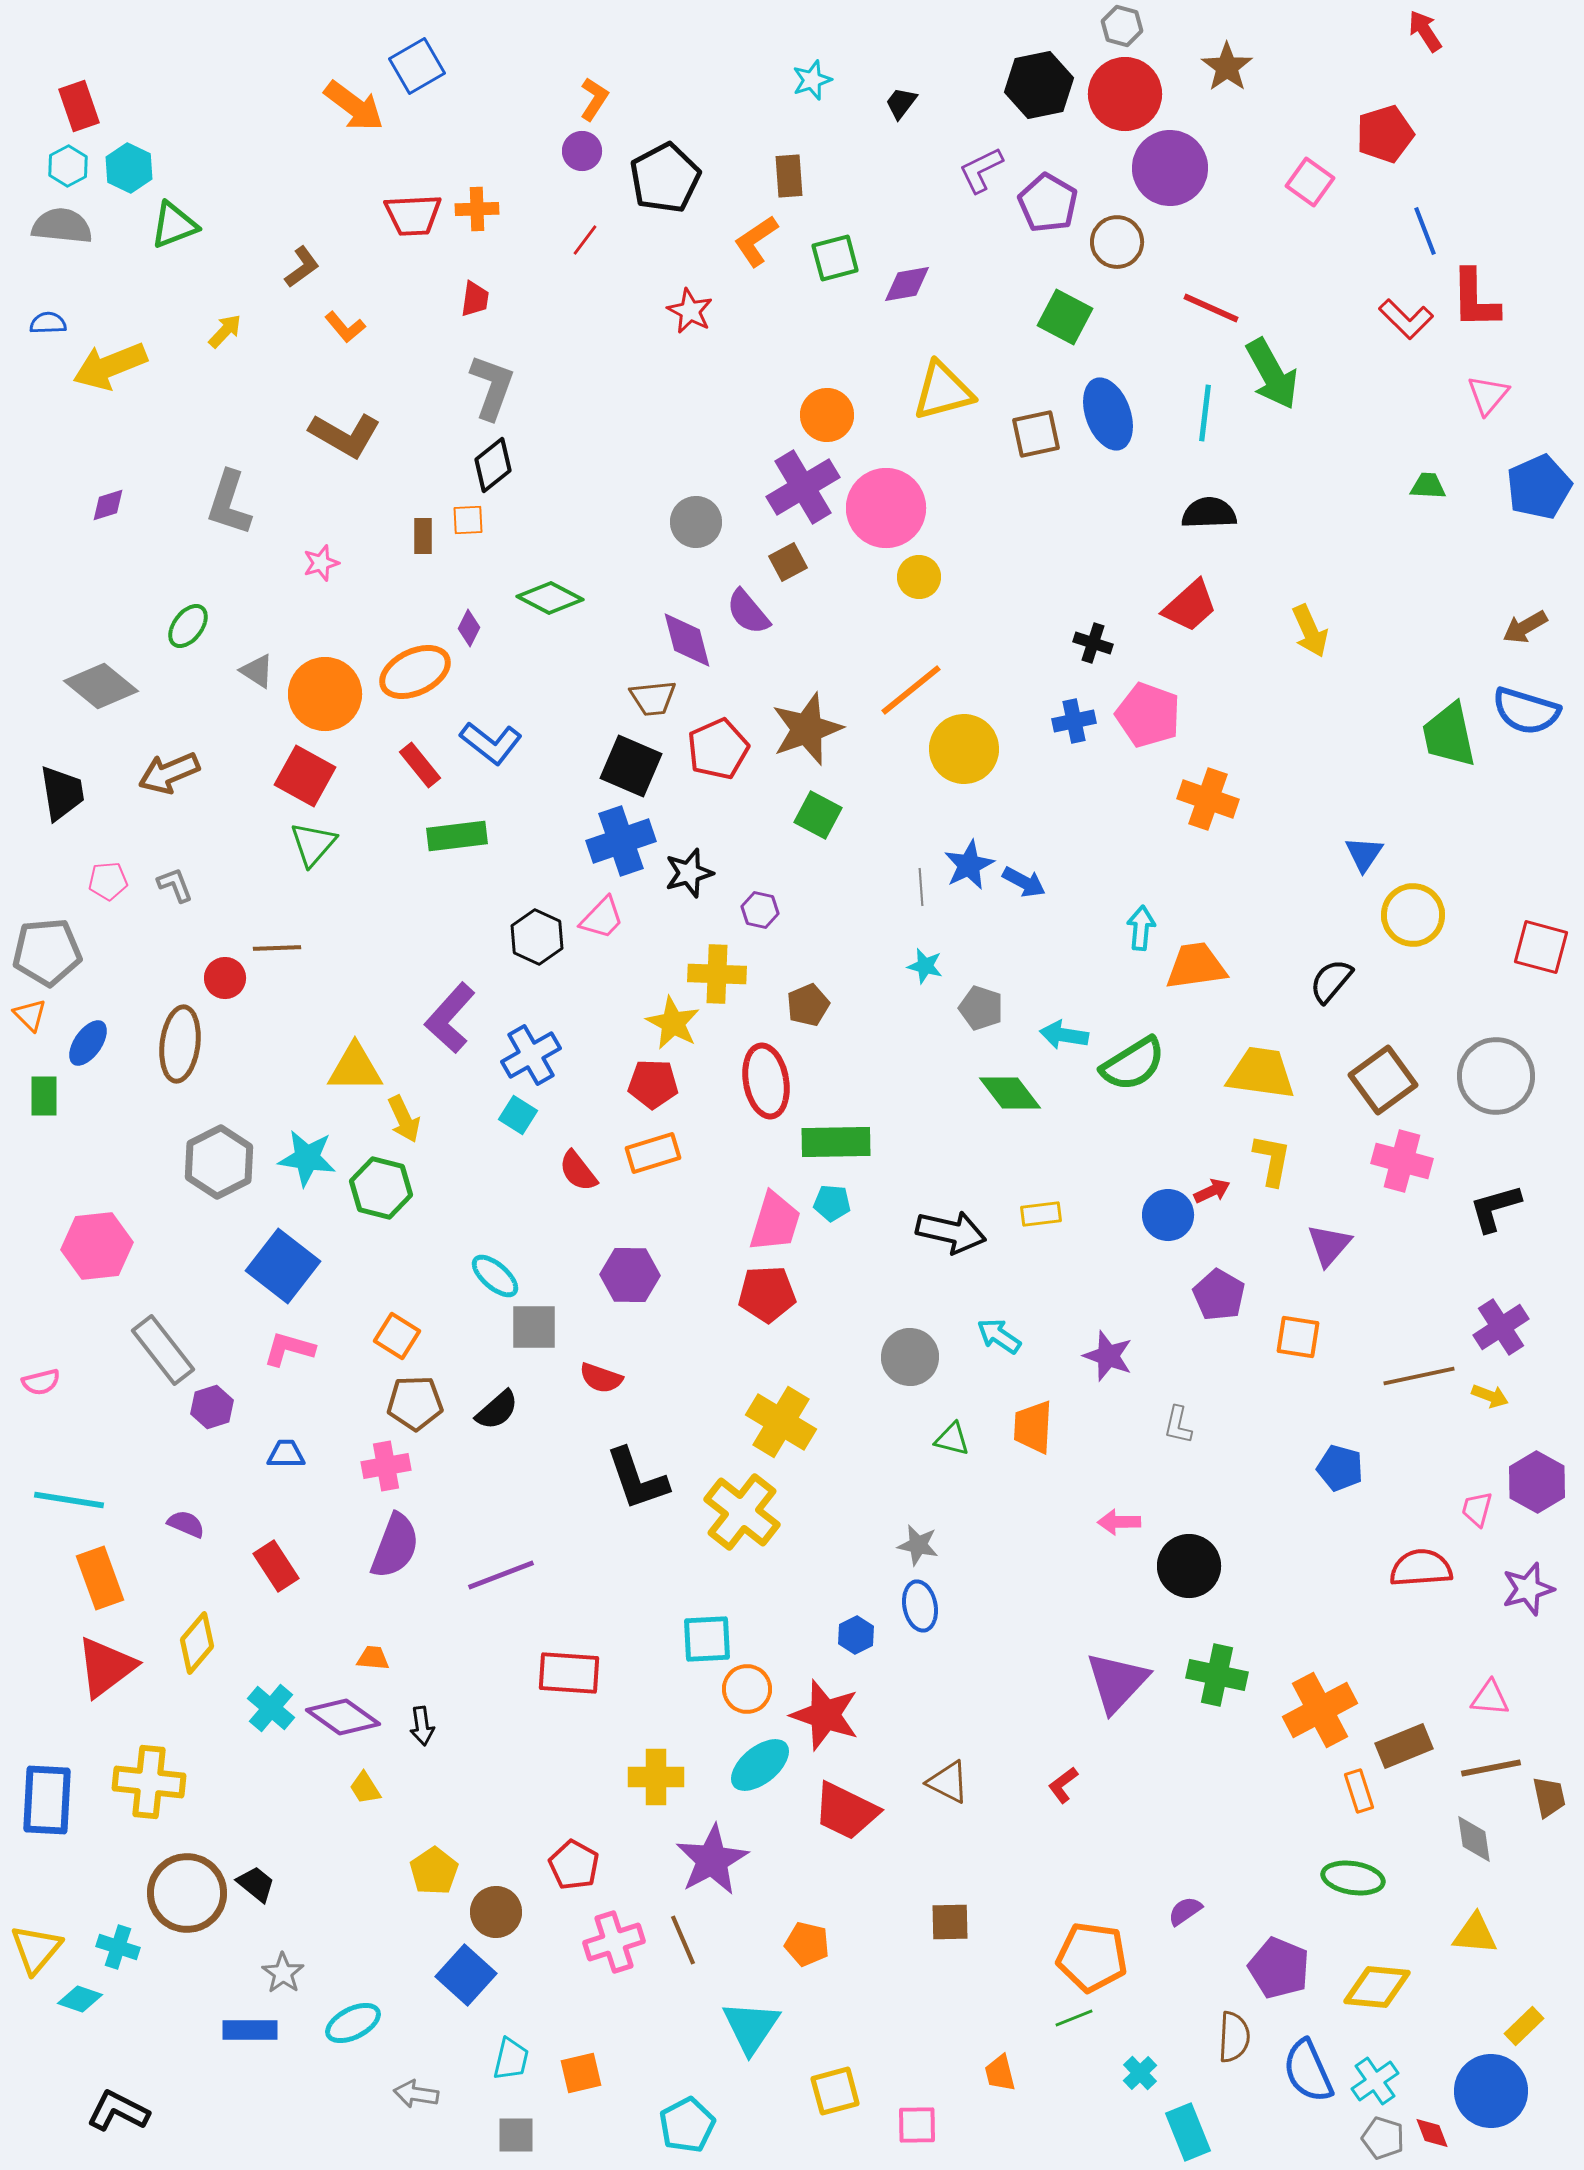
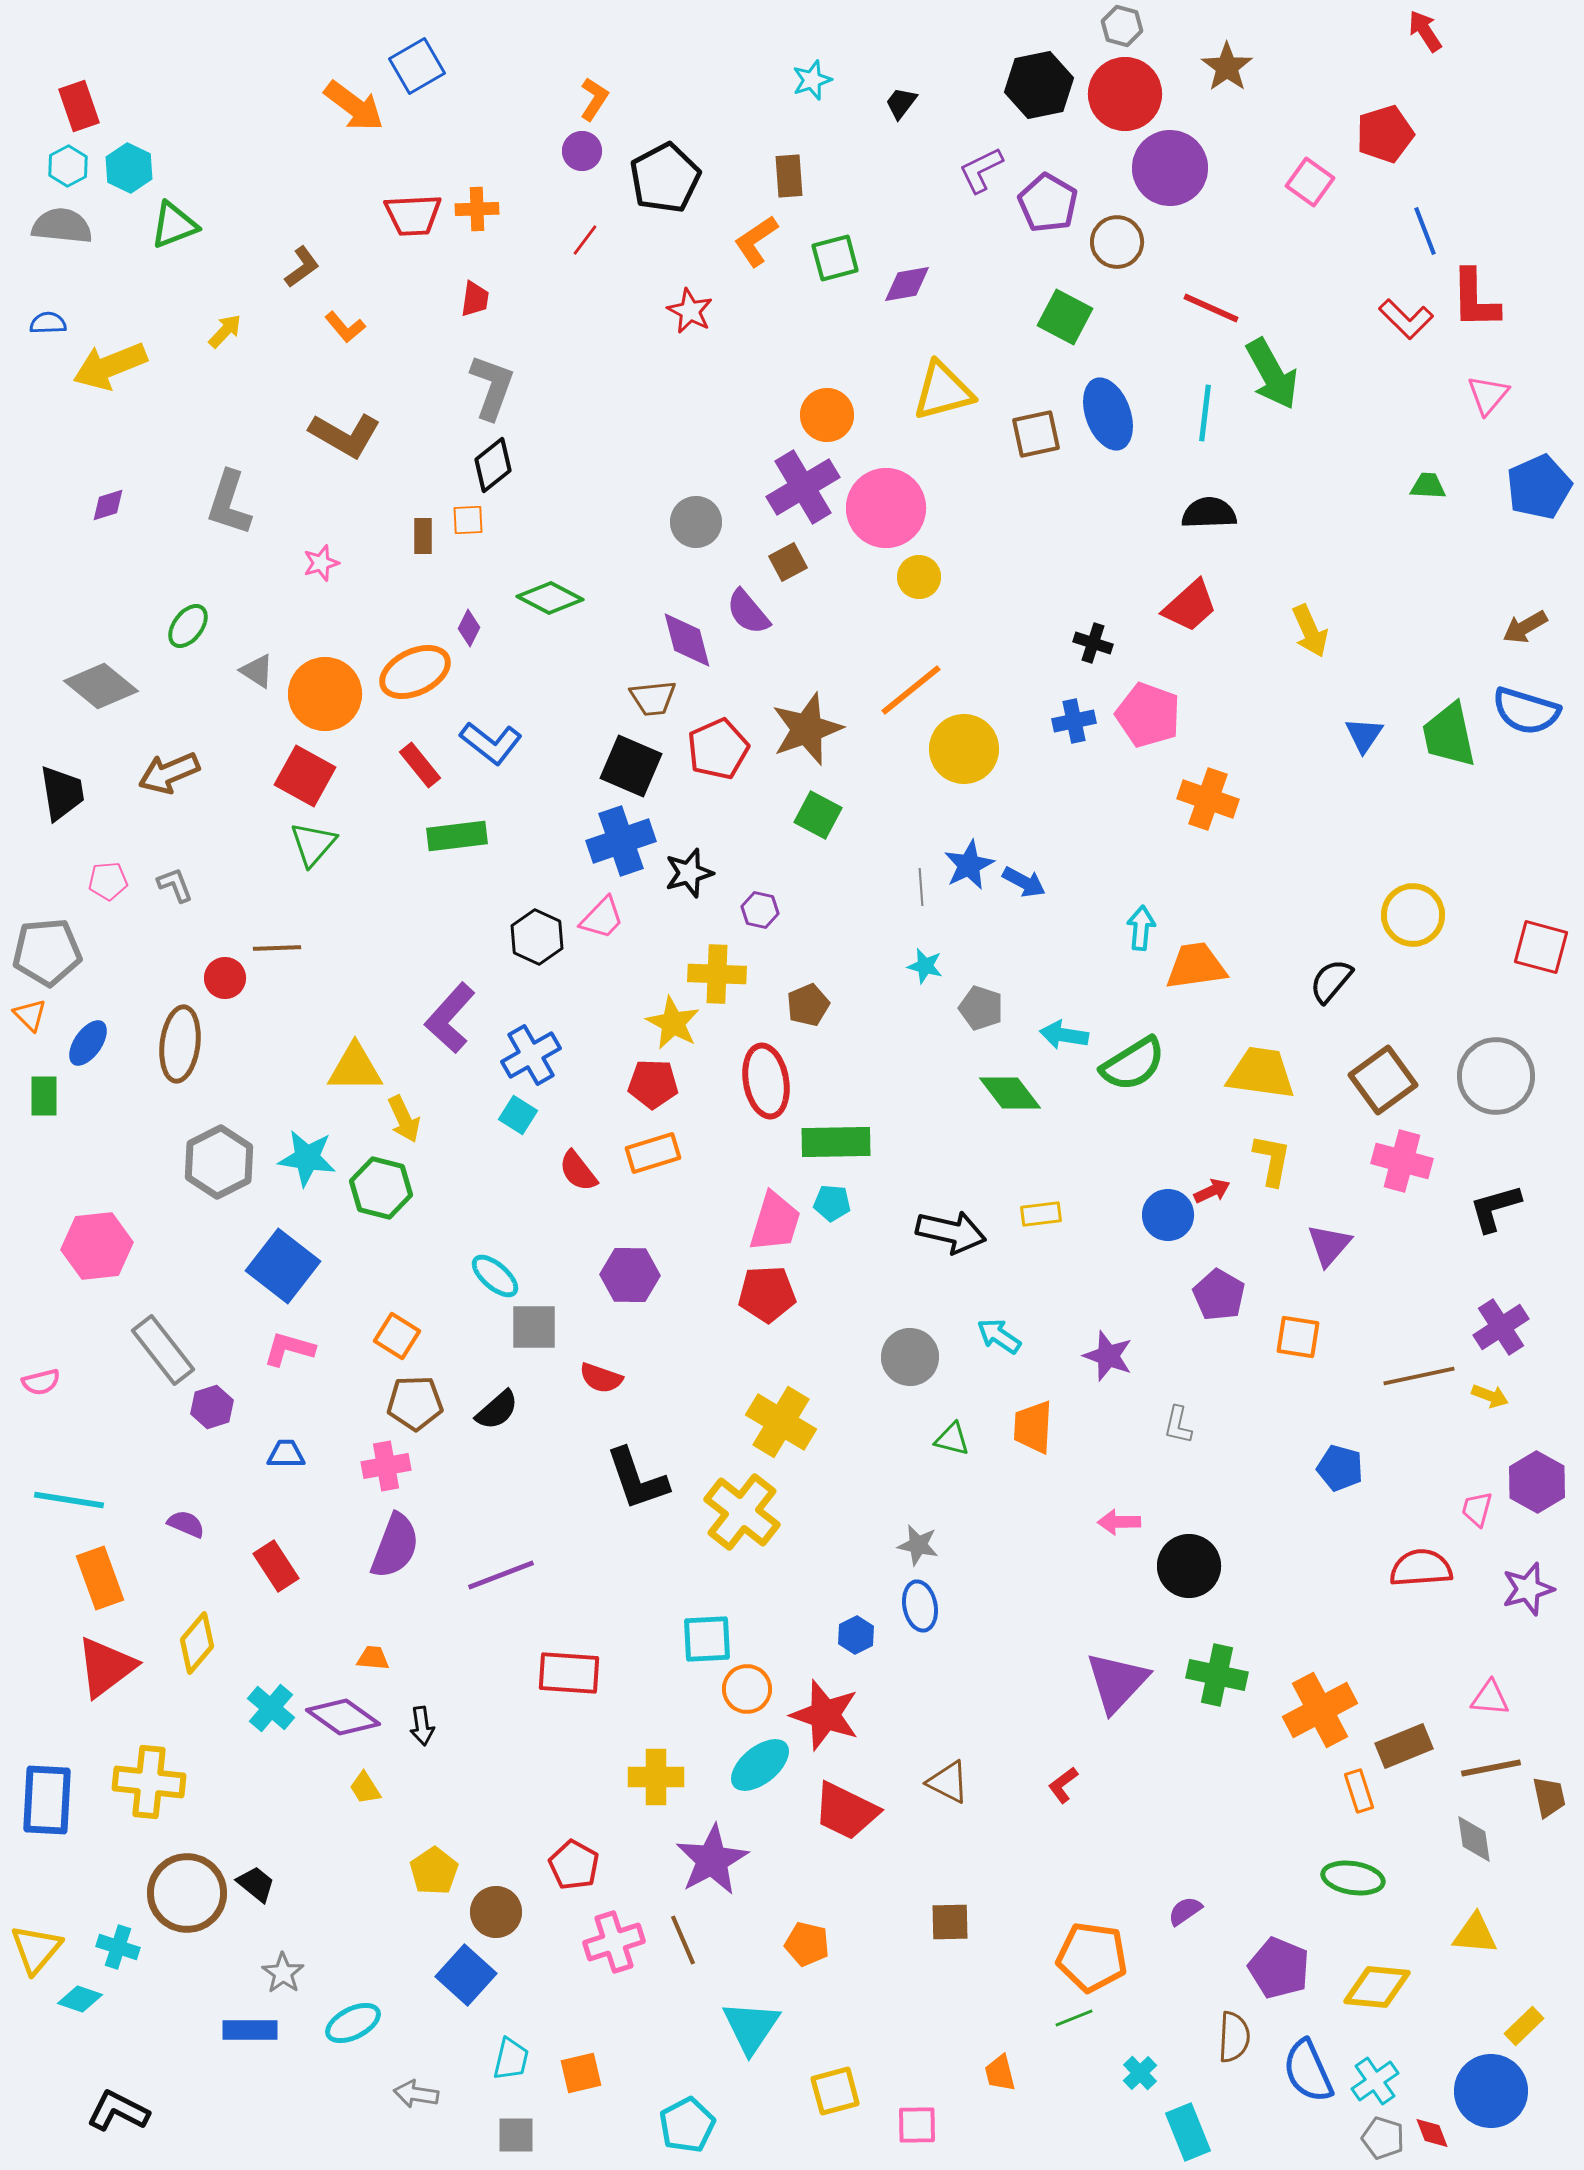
blue triangle at (1364, 854): moved 119 px up
